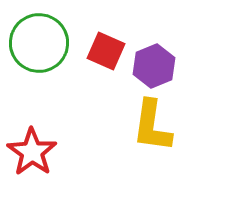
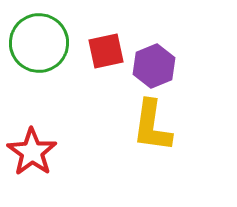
red square: rotated 36 degrees counterclockwise
